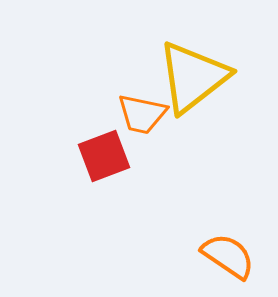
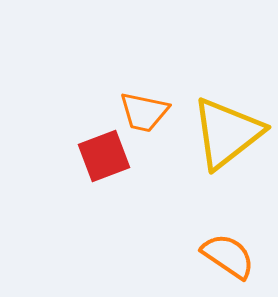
yellow triangle: moved 34 px right, 56 px down
orange trapezoid: moved 2 px right, 2 px up
